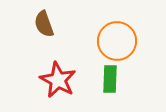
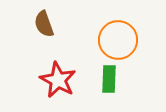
orange circle: moved 1 px right, 1 px up
green rectangle: moved 1 px left
